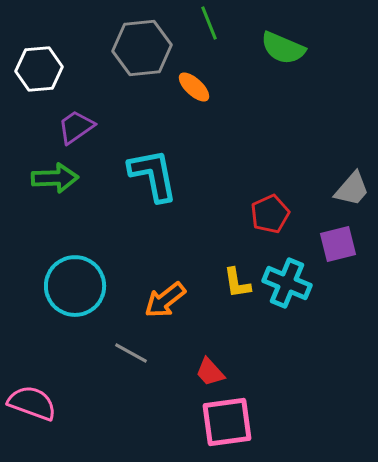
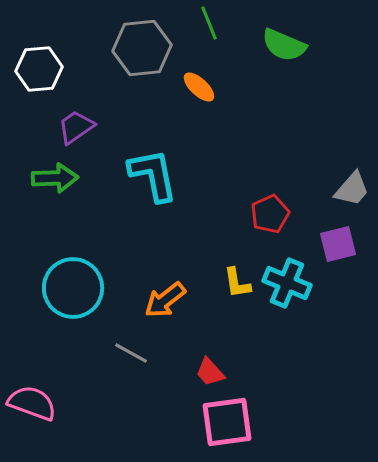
green semicircle: moved 1 px right, 3 px up
orange ellipse: moved 5 px right
cyan circle: moved 2 px left, 2 px down
